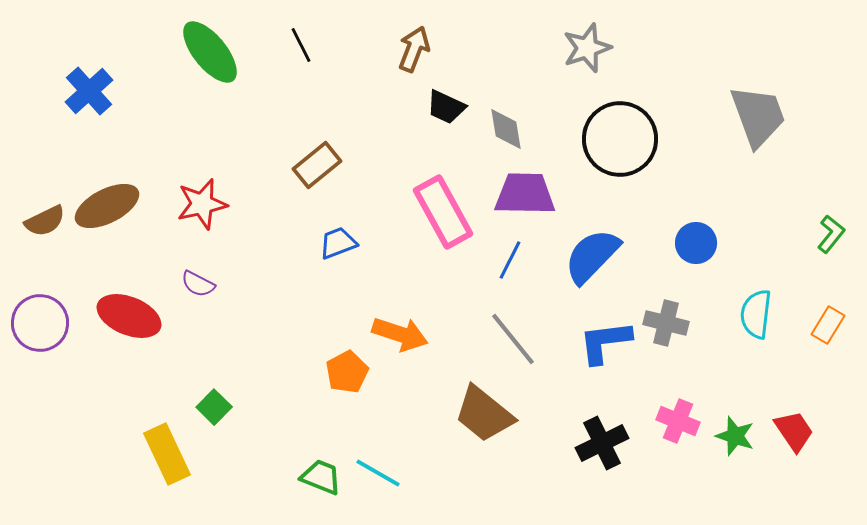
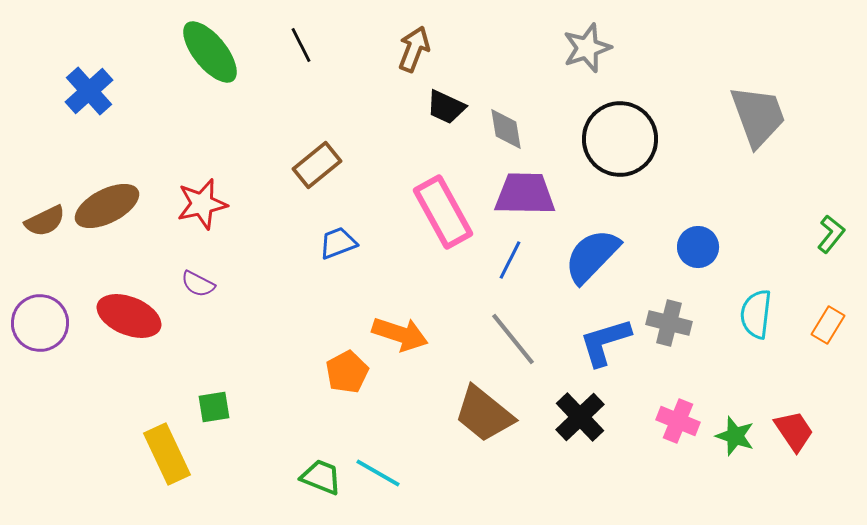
blue circle: moved 2 px right, 4 px down
gray cross: moved 3 px right
blue L-shape: rotated 10 degrees counterclockwise
green square: rotated 36 degrees clockwise
black cross: moved 22 px left, 26 px up; rotated 18 degrees counterclockwise
